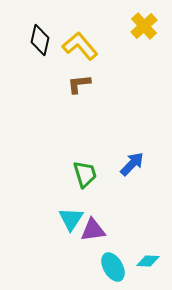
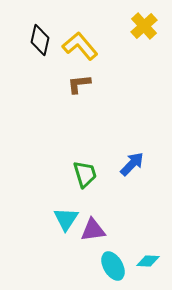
cyan triangle: moved 5 px left
cyan ellipse: moved 1 px up
